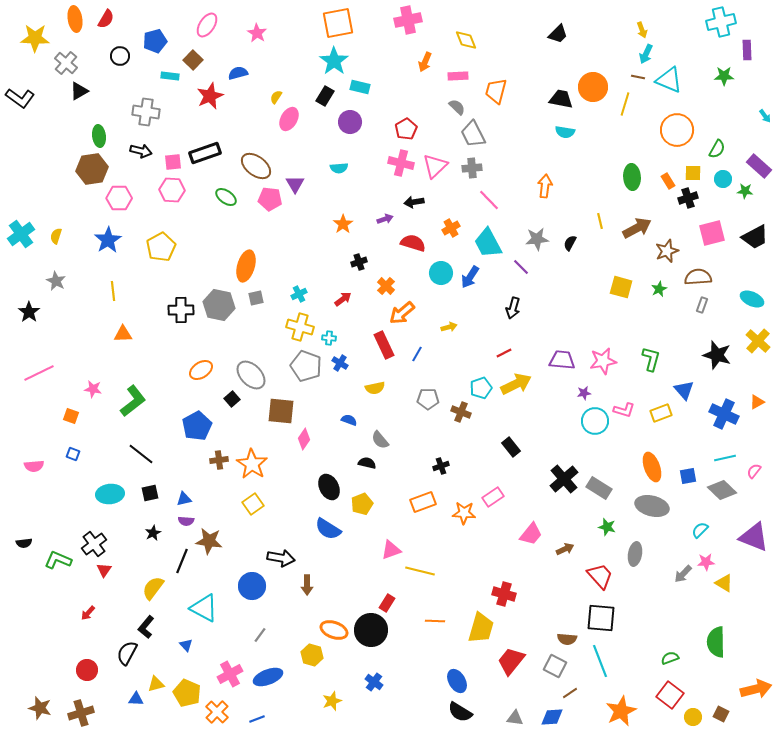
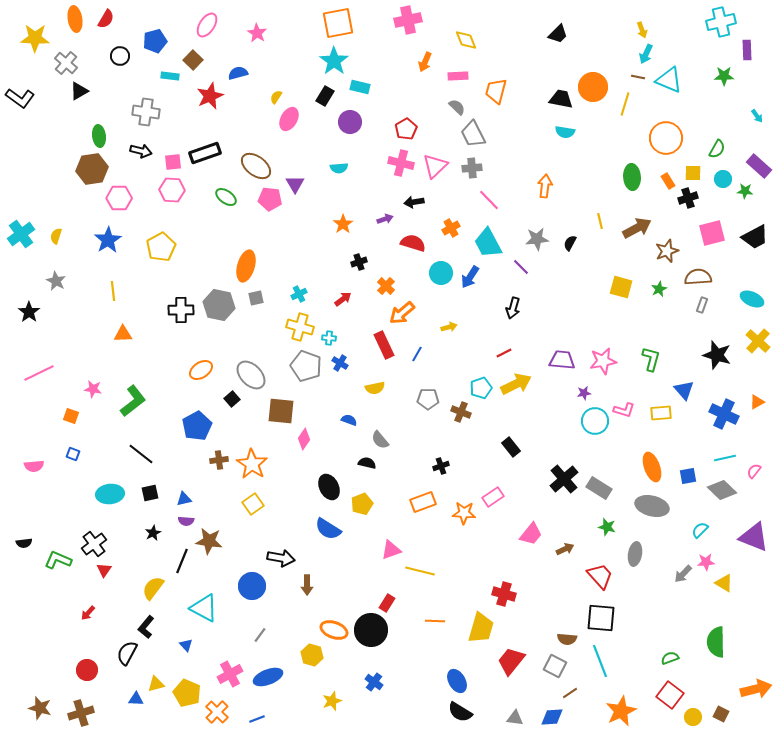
cyan arrow at (765, 116): moved 8 px left
orange circle at (677, 130): moved 11 px left, 8 px down
yellow rectangle at (661, 413): rotated 15 degrees clockwise
